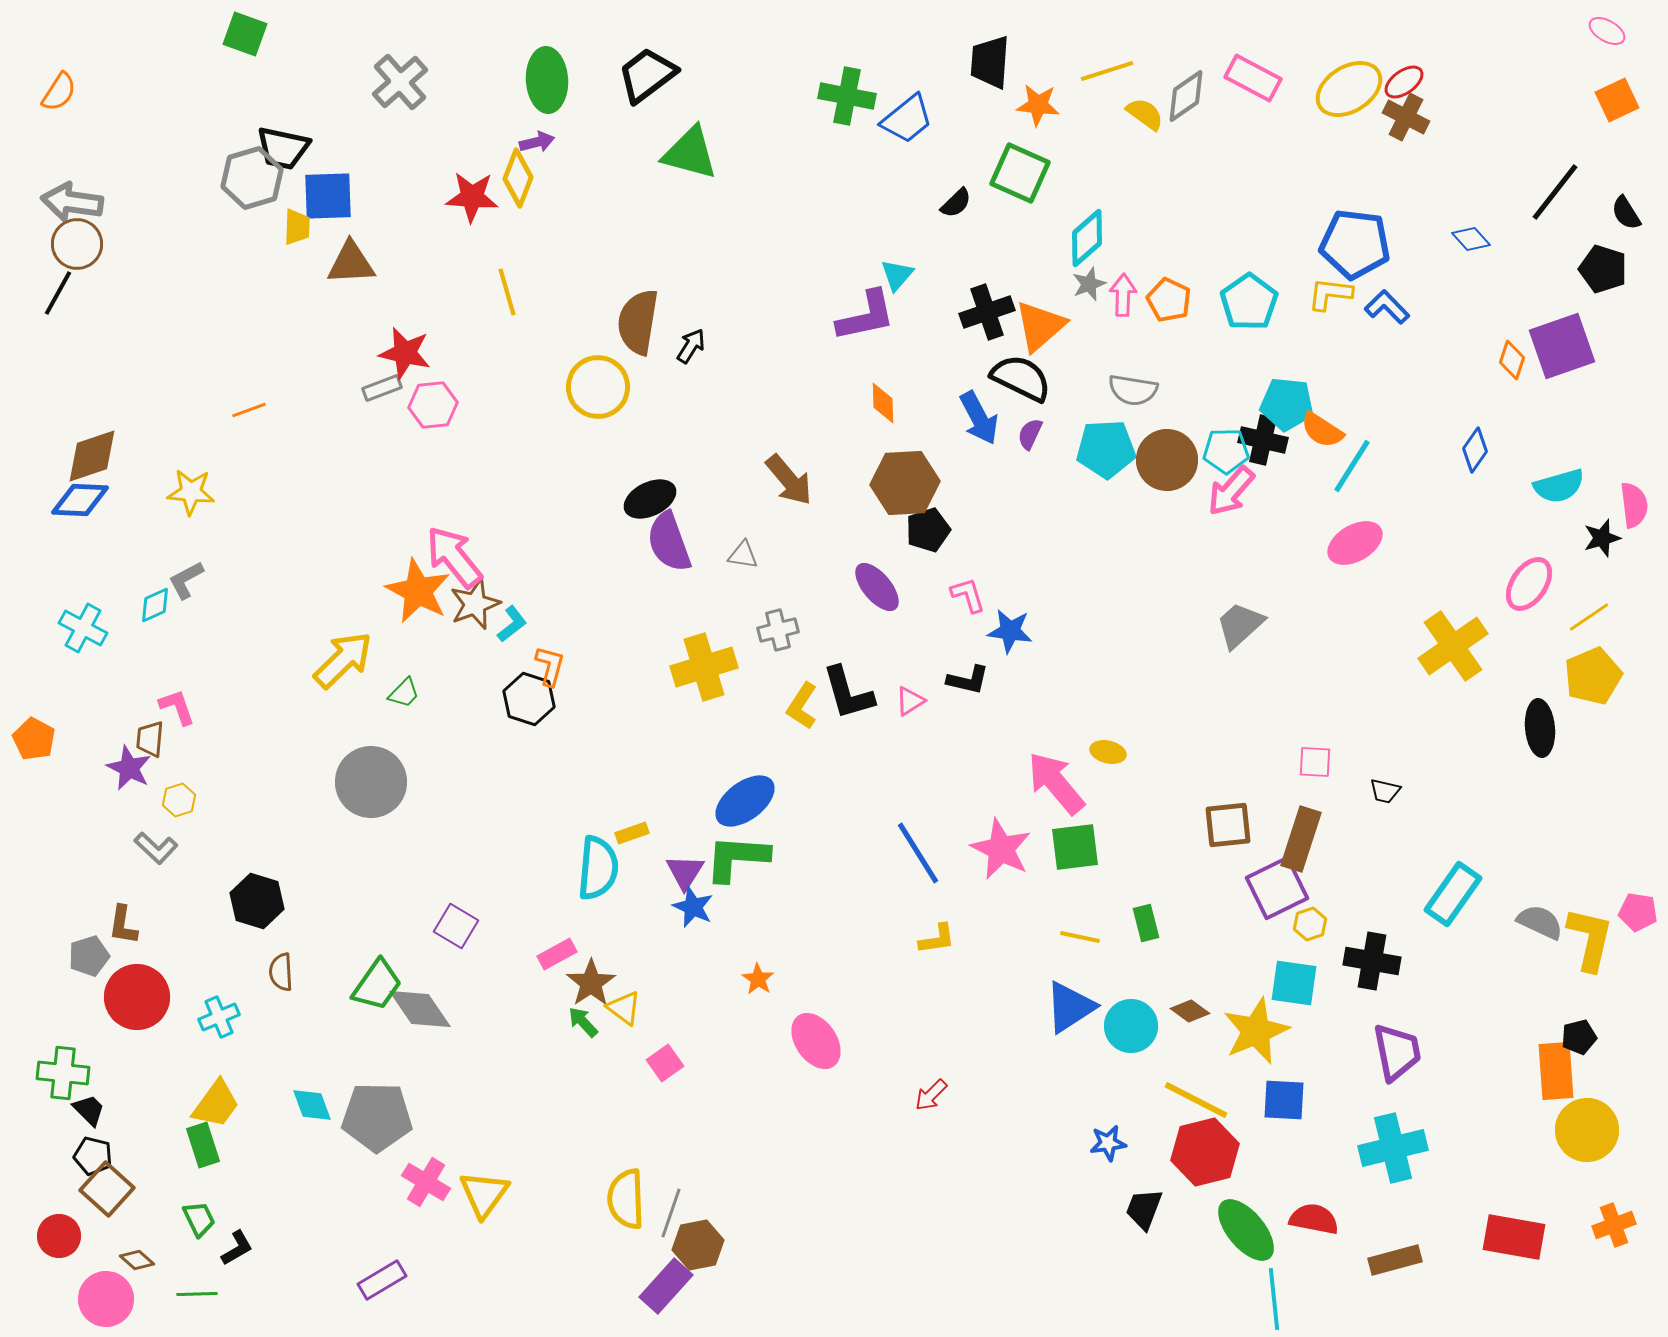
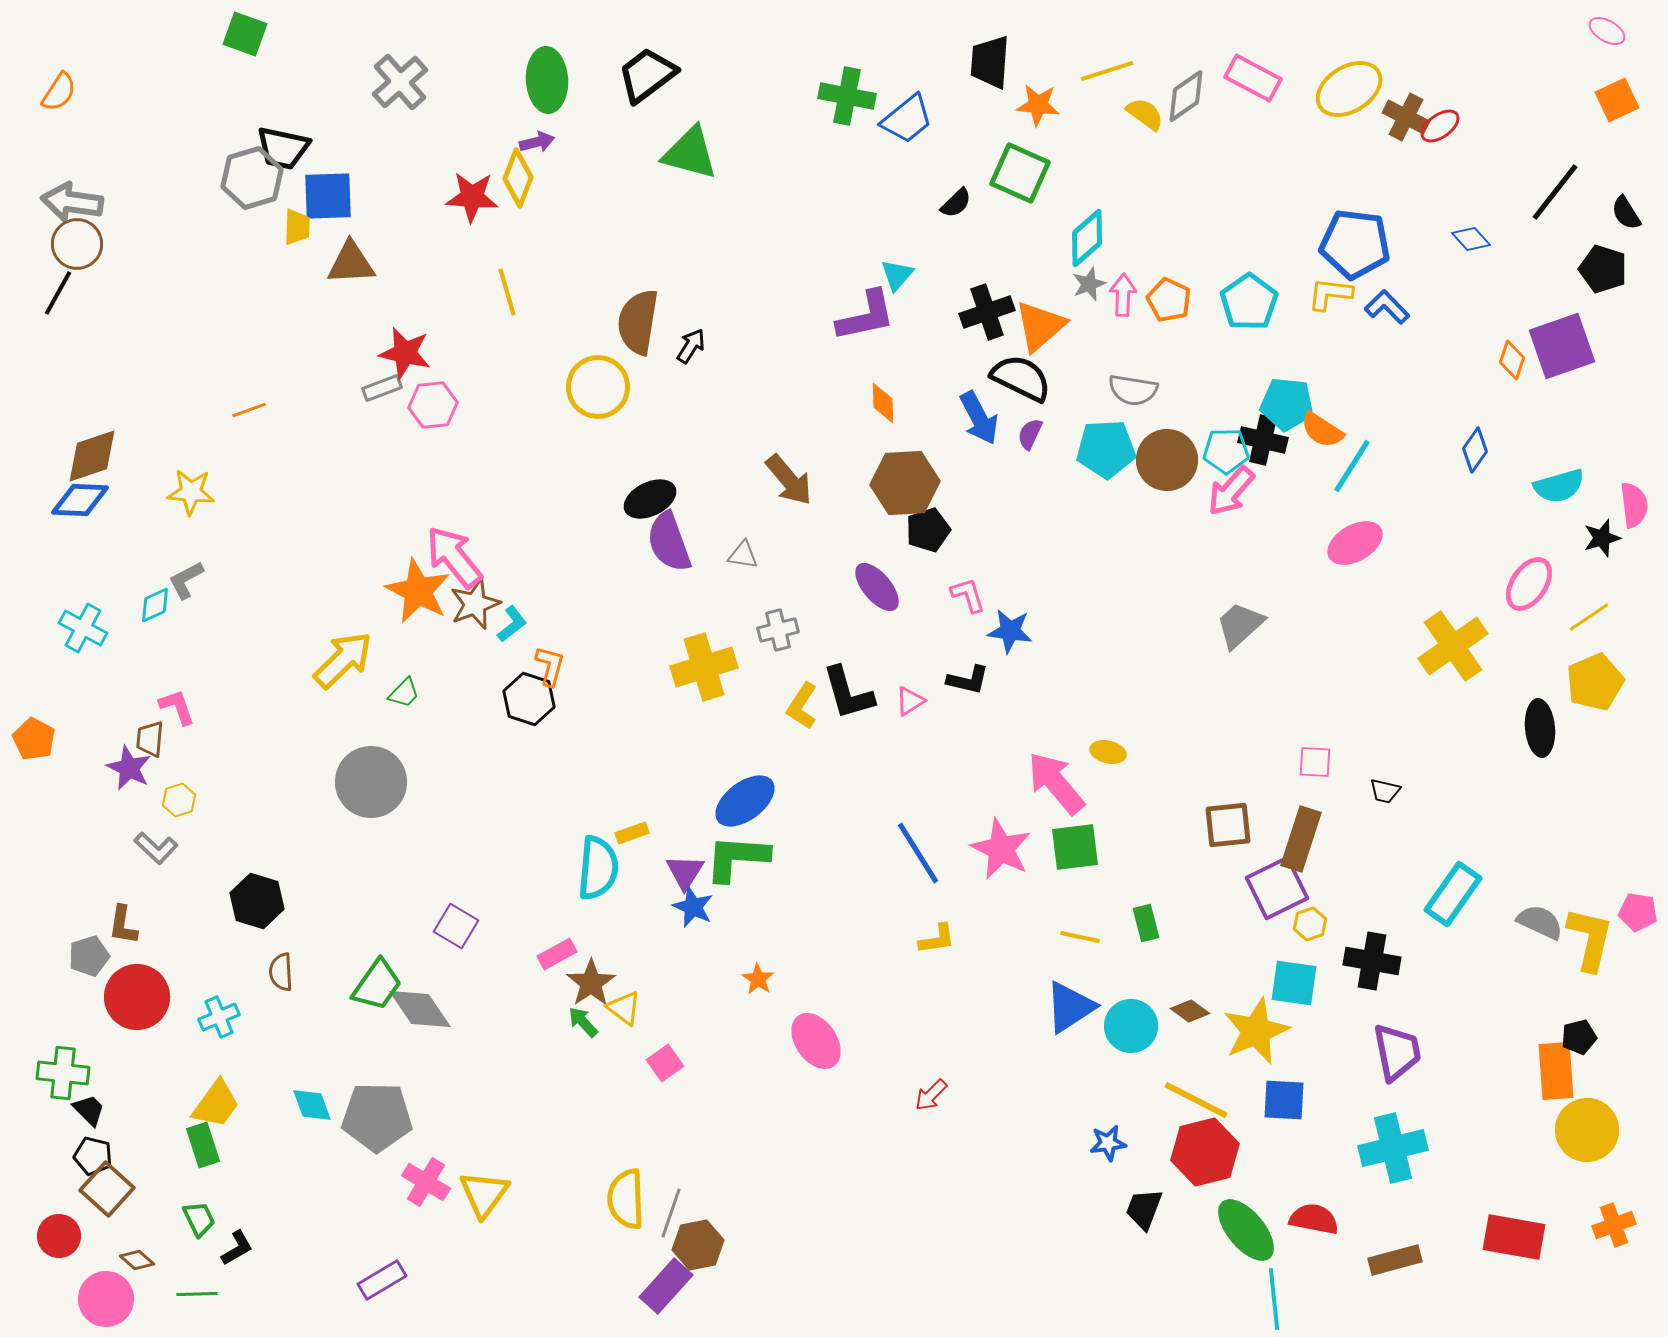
red ellipse at (1404, 82): moved 36 px right, 44 px down
yellow pentagon at (1593, 676): moved 2 px right, 6 px down
